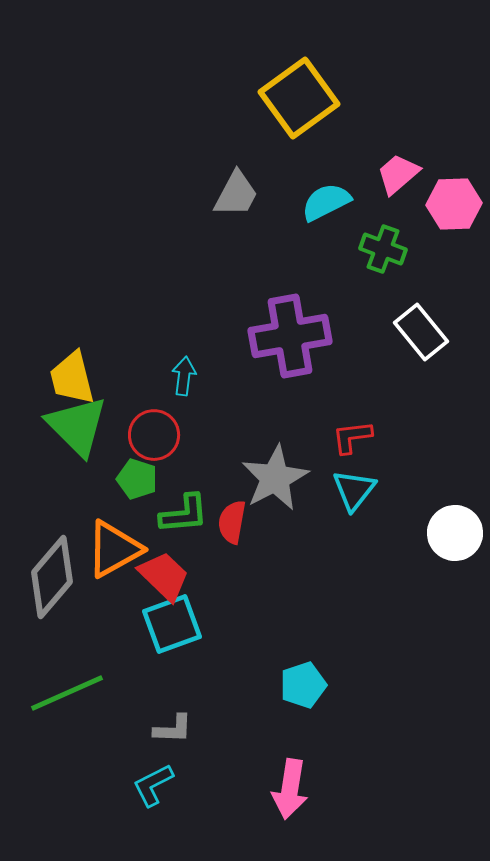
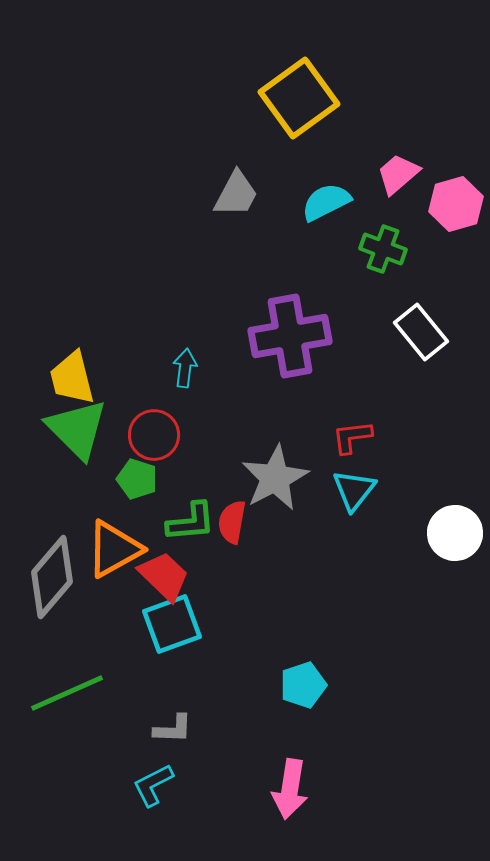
pink hexagon: moved 2 px right; rotated 14 degrees counterclockwise
cyan arrow: moved 1 px right, 8 px up
green triangle: moved 3 px down
green L-shape: moved 7 px right, 8 px down
